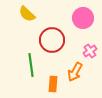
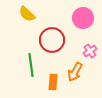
orange rectangle: moved 2 px up
